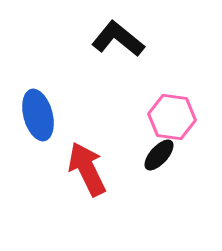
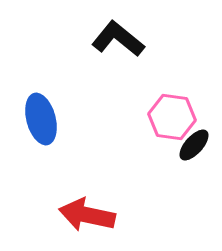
blue ellipse: moved 3 px right, 4 px down
black ellipse: moved 35 px right, 10 px up
red arrow: moved 46 px down; rotated 52 degrees counterclockwise
